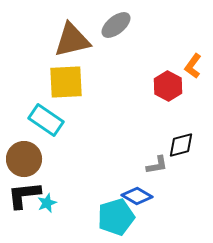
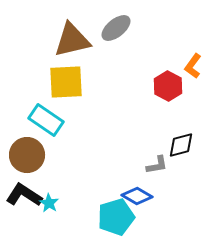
gray ellipse: moved 3 px down
brown circle: moved 3 px right, 4 px up
black L-shape: rotated 39 degrees clockwise
cyan star: moved 2 px right; rotated 18 degrees counterclockwise
